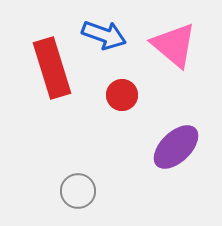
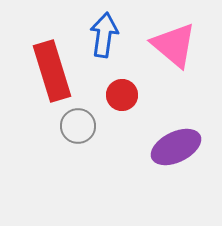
blue arrow: rotated 102 degrees counterclockwise
red rectangle: moved 3 px down
purple ellipse: rotated 18 degrees clockwise
gray circle: moved 65 px up
